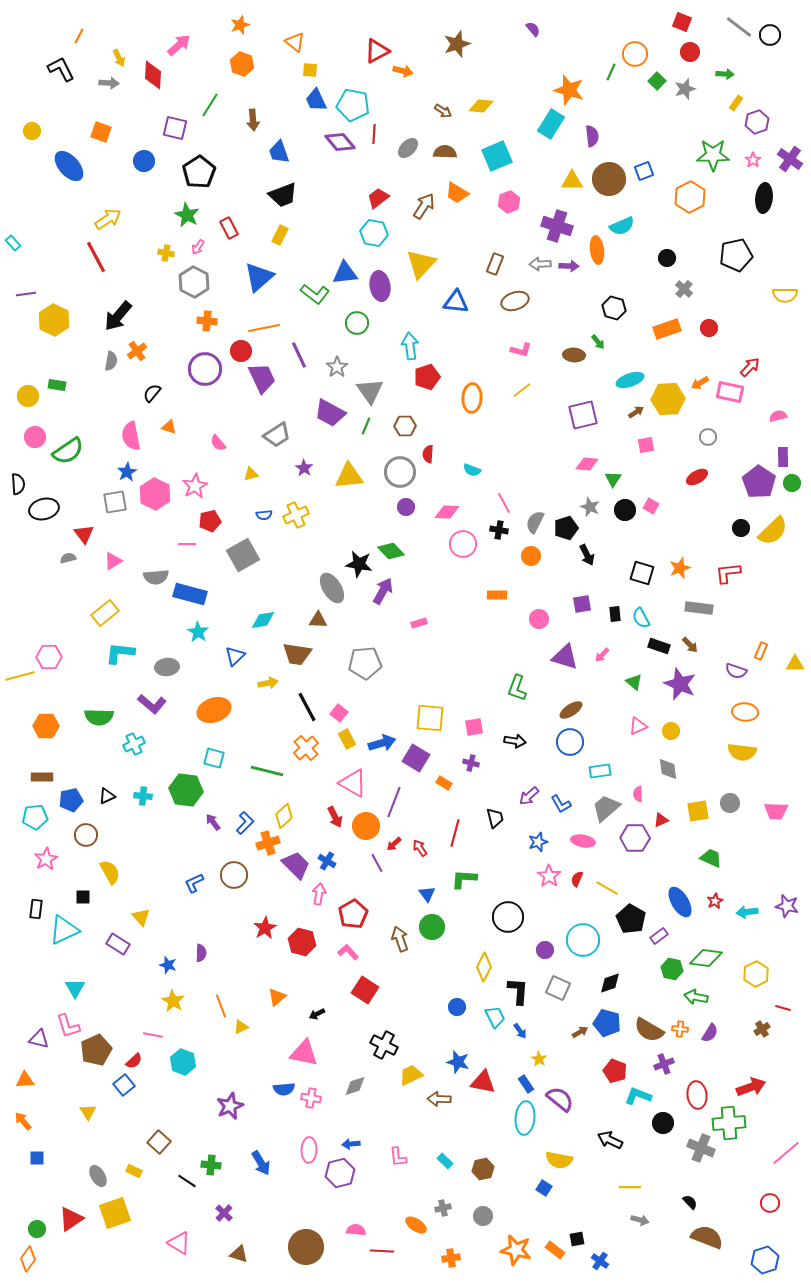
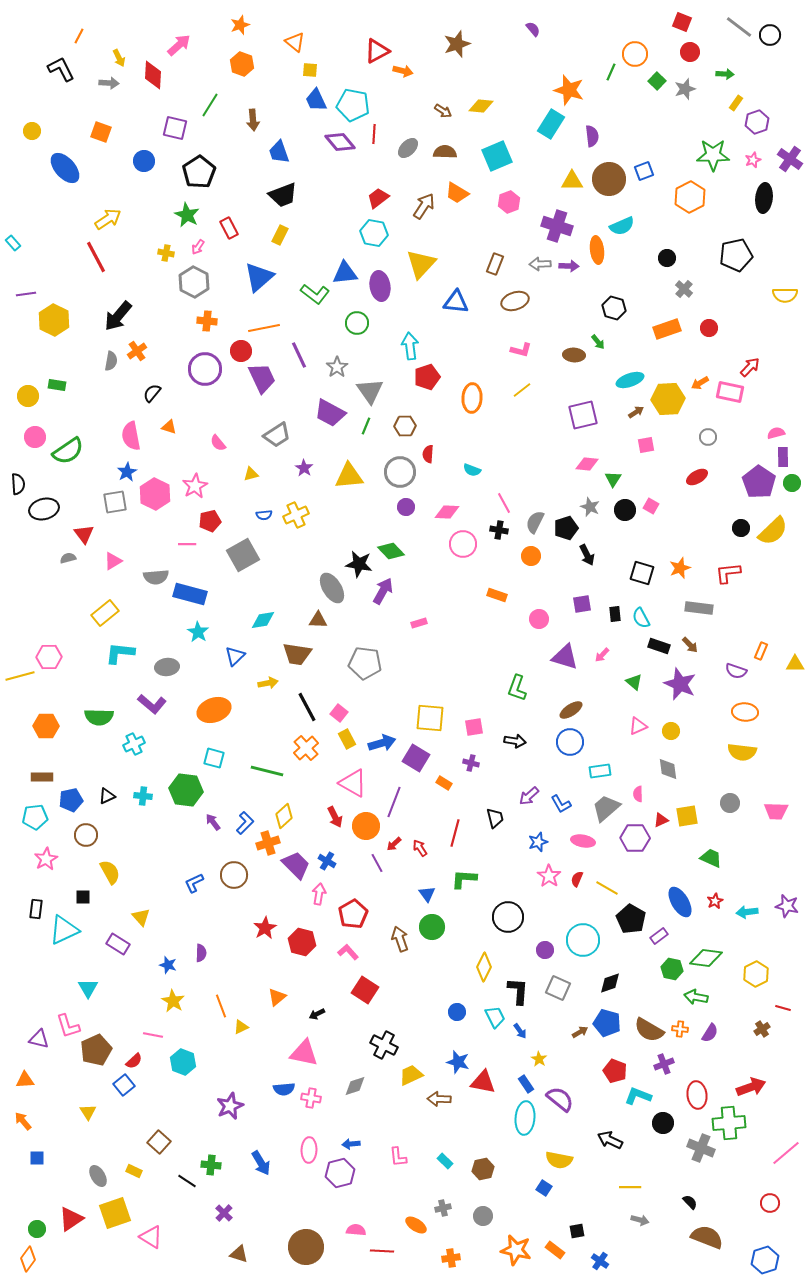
pink star at (753, 160): rotated 14 degrees clockwise
blue ellipse at (69, 166): moved 4 px left, 2 px down
pink semicircle at (778, 416): moved 2 px left, 17 px down
orange rectangle at (497, 595): rotated 18 degrees clockwise
gray pentagon at (365, 663): rotated 12 degrees clockwise
yellow square at (698, 811): moved 11 px left, 5 px down
cyan triangle at (75, 988): moved 13 px right
blue circle at (457, 1007): moved 5 px down
black square at (577, 1239): moved 8 px up
pink triangle at (179, 1243): moved 28 px left, 6 px up
